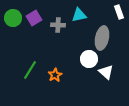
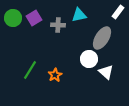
white rectangle: moved 1 px left; rotated 56 degrees clockwise
gray ellipse: rotated 20 degrees clockwise
